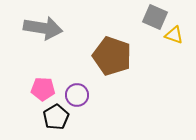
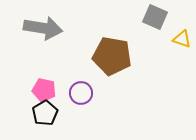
yellow triangle: moved 8 px right, 4 px down
brown pentagon: rotated 9 degrees counterclockwise
pink pentagon: moved 1 px right, 1 px down; rotated 10 degrees clockwise
purple circle: moved 4 px right, 2 px up
black pentagon: moved 11 px left, 4 px up
